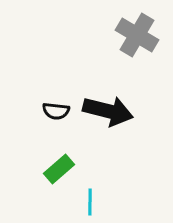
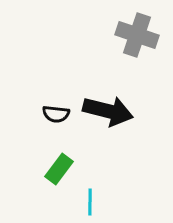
gray cross: rotated 12 degrees counterclockwise
black semicircle: moved 3 px down
green rectangle: rotated 12 degrees counterclockwise
